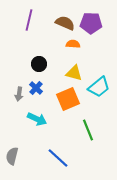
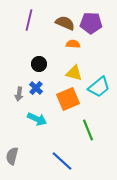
blue line: moved 4 px right, 3 px down
